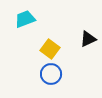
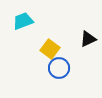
cyan trapezoid: moved 2 px left, 2 px down
blue circle: moved 8 px right, 6 px up
